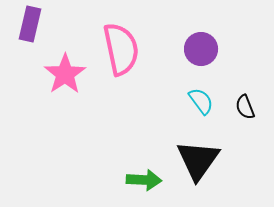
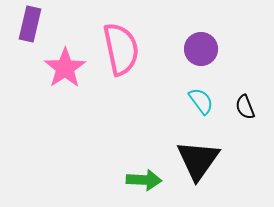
pink star: moved 6 px up
